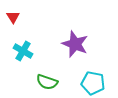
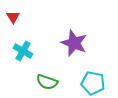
purple star: moved 1 px left, 1 px up
